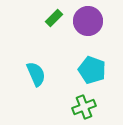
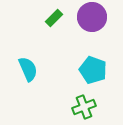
purple circle: moved 4 px right, 4 px up
cyan pentagon: moved 1 px right
cyan semicircle: moved 8 px left, 5 px up
